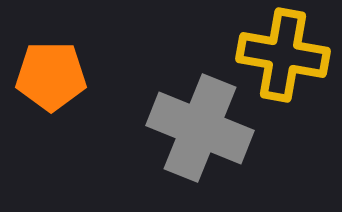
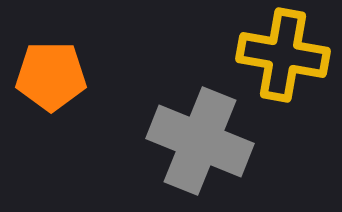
gray cross: moved 13 px down
